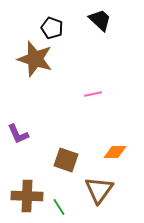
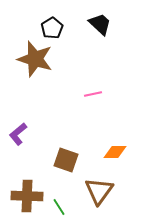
black trapezoid: moved 4 px down
black pentagon: rotated 20 degrees clockwise
purple L-shape: rotated 75 degrees clockwise
brown triangle: moved 1 px down
